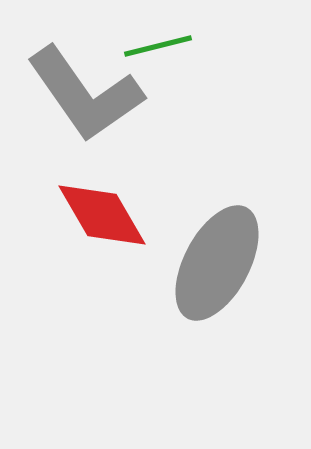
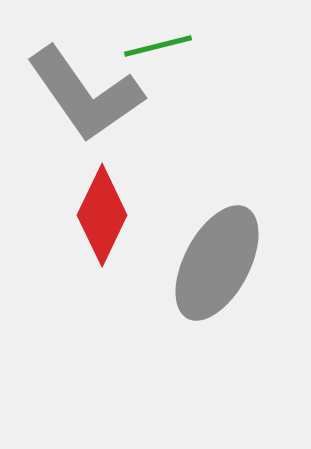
red diamond: rotated 56 degrees clockwise
